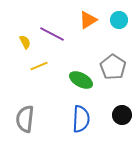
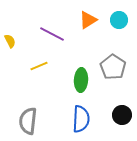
yellow semicircle: moved 15 px left, 1 px up
green ellipse: rotated 65 degrees clockwise
gray semicircle: moved 3 px right, 2 px down
